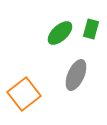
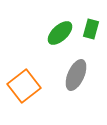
orange square: moved 8 px up
